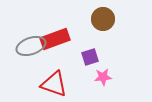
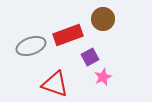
red rectangle: moved 13 px right, 4 px up
purple square: rotated 12 degrees counterclockwise
pink star: rotated 18 degrees counterclockwise
red triangle: moved 1 px right
